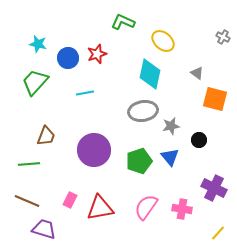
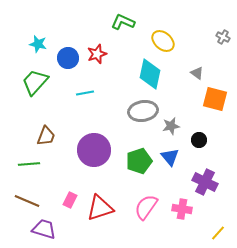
purple cross: moved 9 px left, 6 px up
red triangle: rotated 8 degrees counterclockwise
